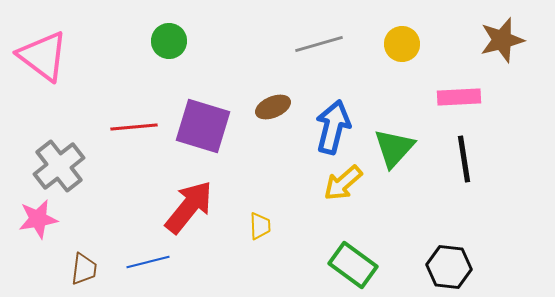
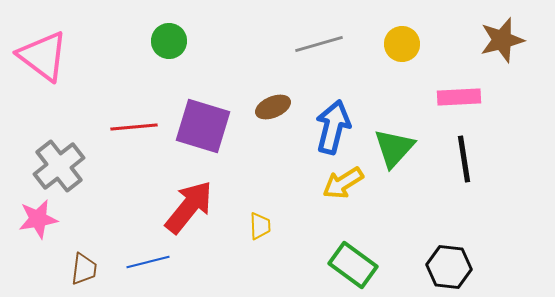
yellow arrow: rotated 9 degrees clockwise
